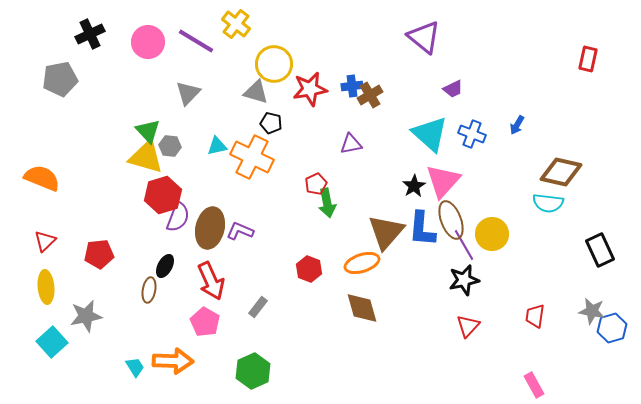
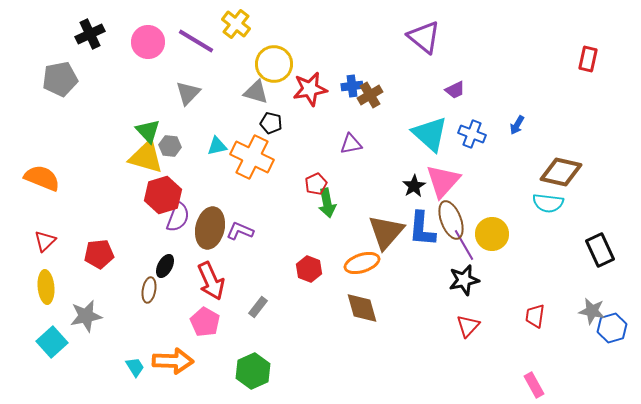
purple trapezoid at (453, 89): moved 2 px right, 1 px down
